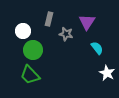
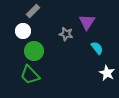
gray rectangle: moved 16 px left, 8 px up; rotated 32 degrees clockwise
green circle: moved 1 px right, 1 px down
